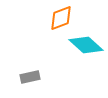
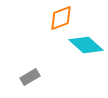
gray rectangle: rotated 18 degrees counterclockwise
